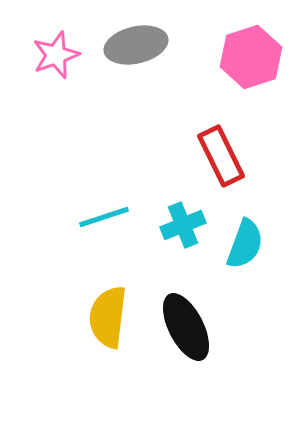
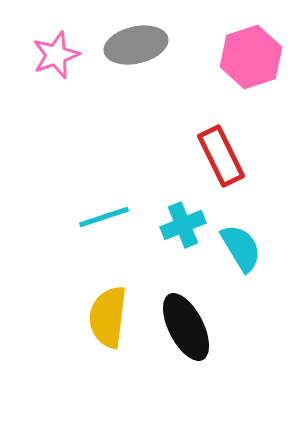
cyan semicircle: moved 4 px left, 4 px down; rotated 51 degrees counterclockwise
